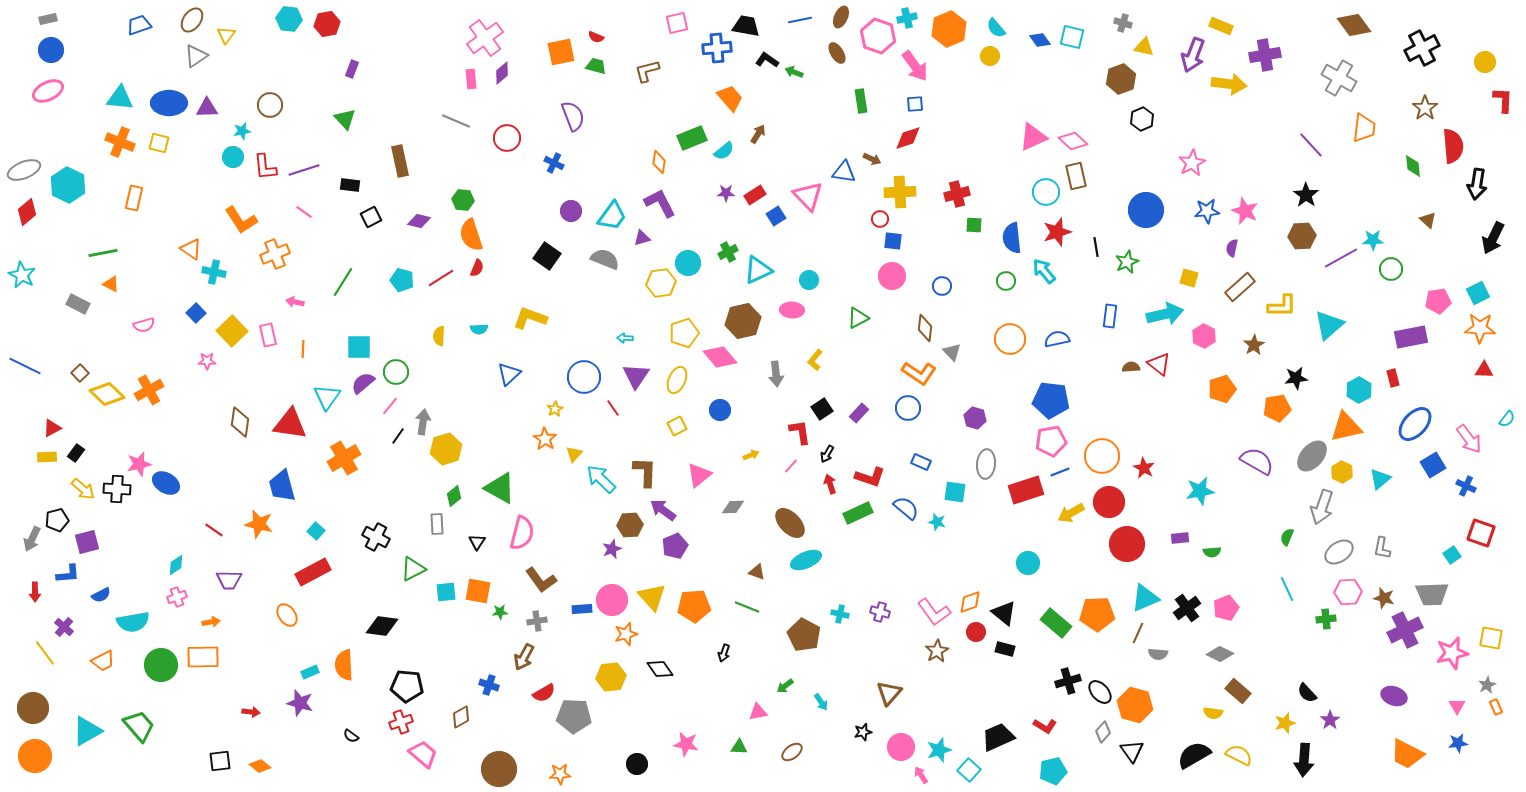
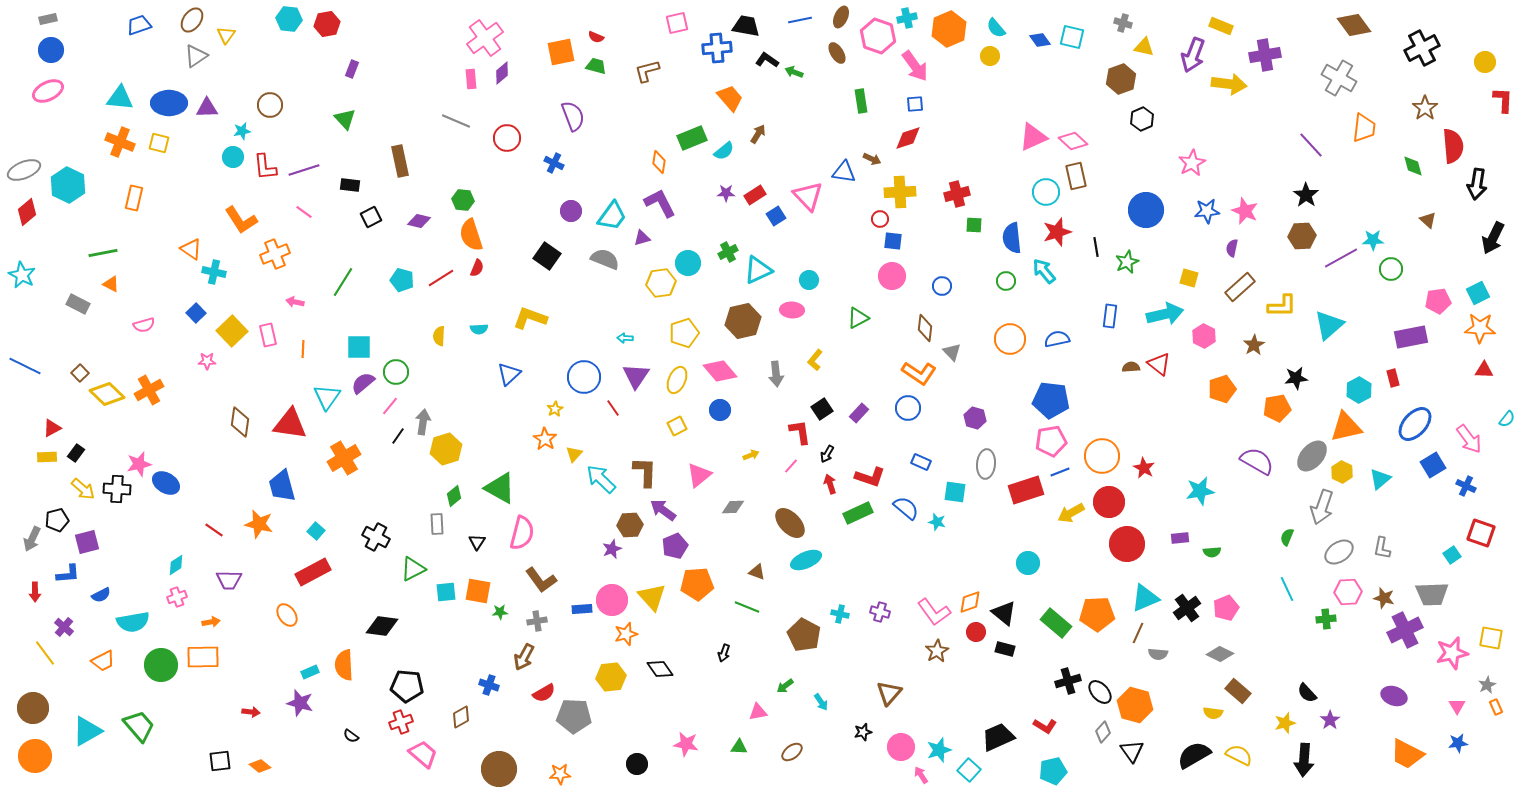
green diamond at (1413, 166): rotated 10 degrees counterclockwise
pink diamond at (720, 357): moved 14 px down
orange pentagon at (694, 606): moved 3 px right, 22 px up
